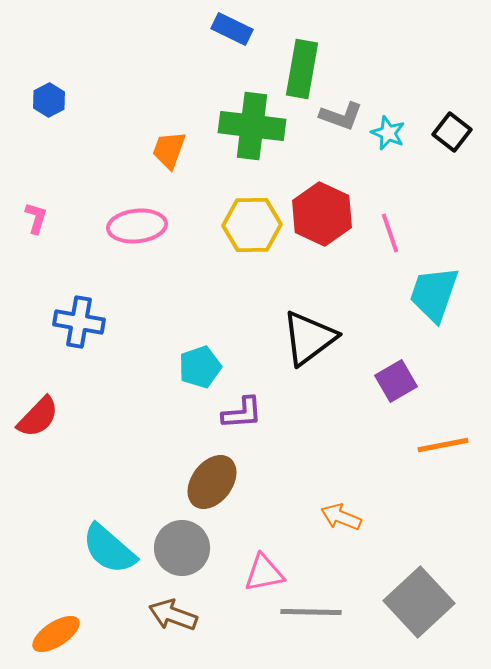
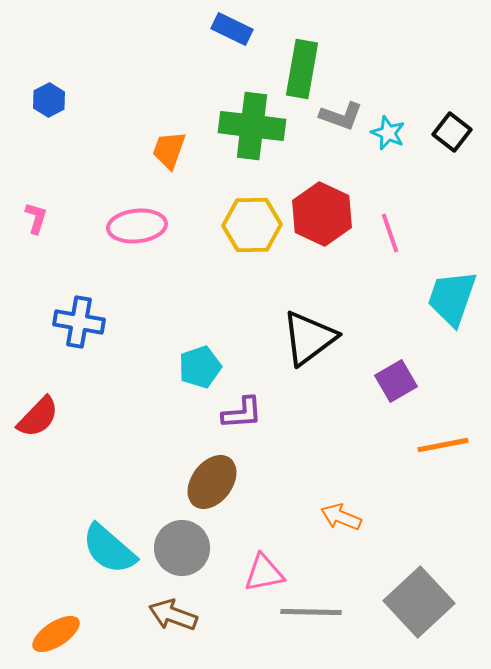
cyan trapezoid: moved 18 px right, 4 px down
